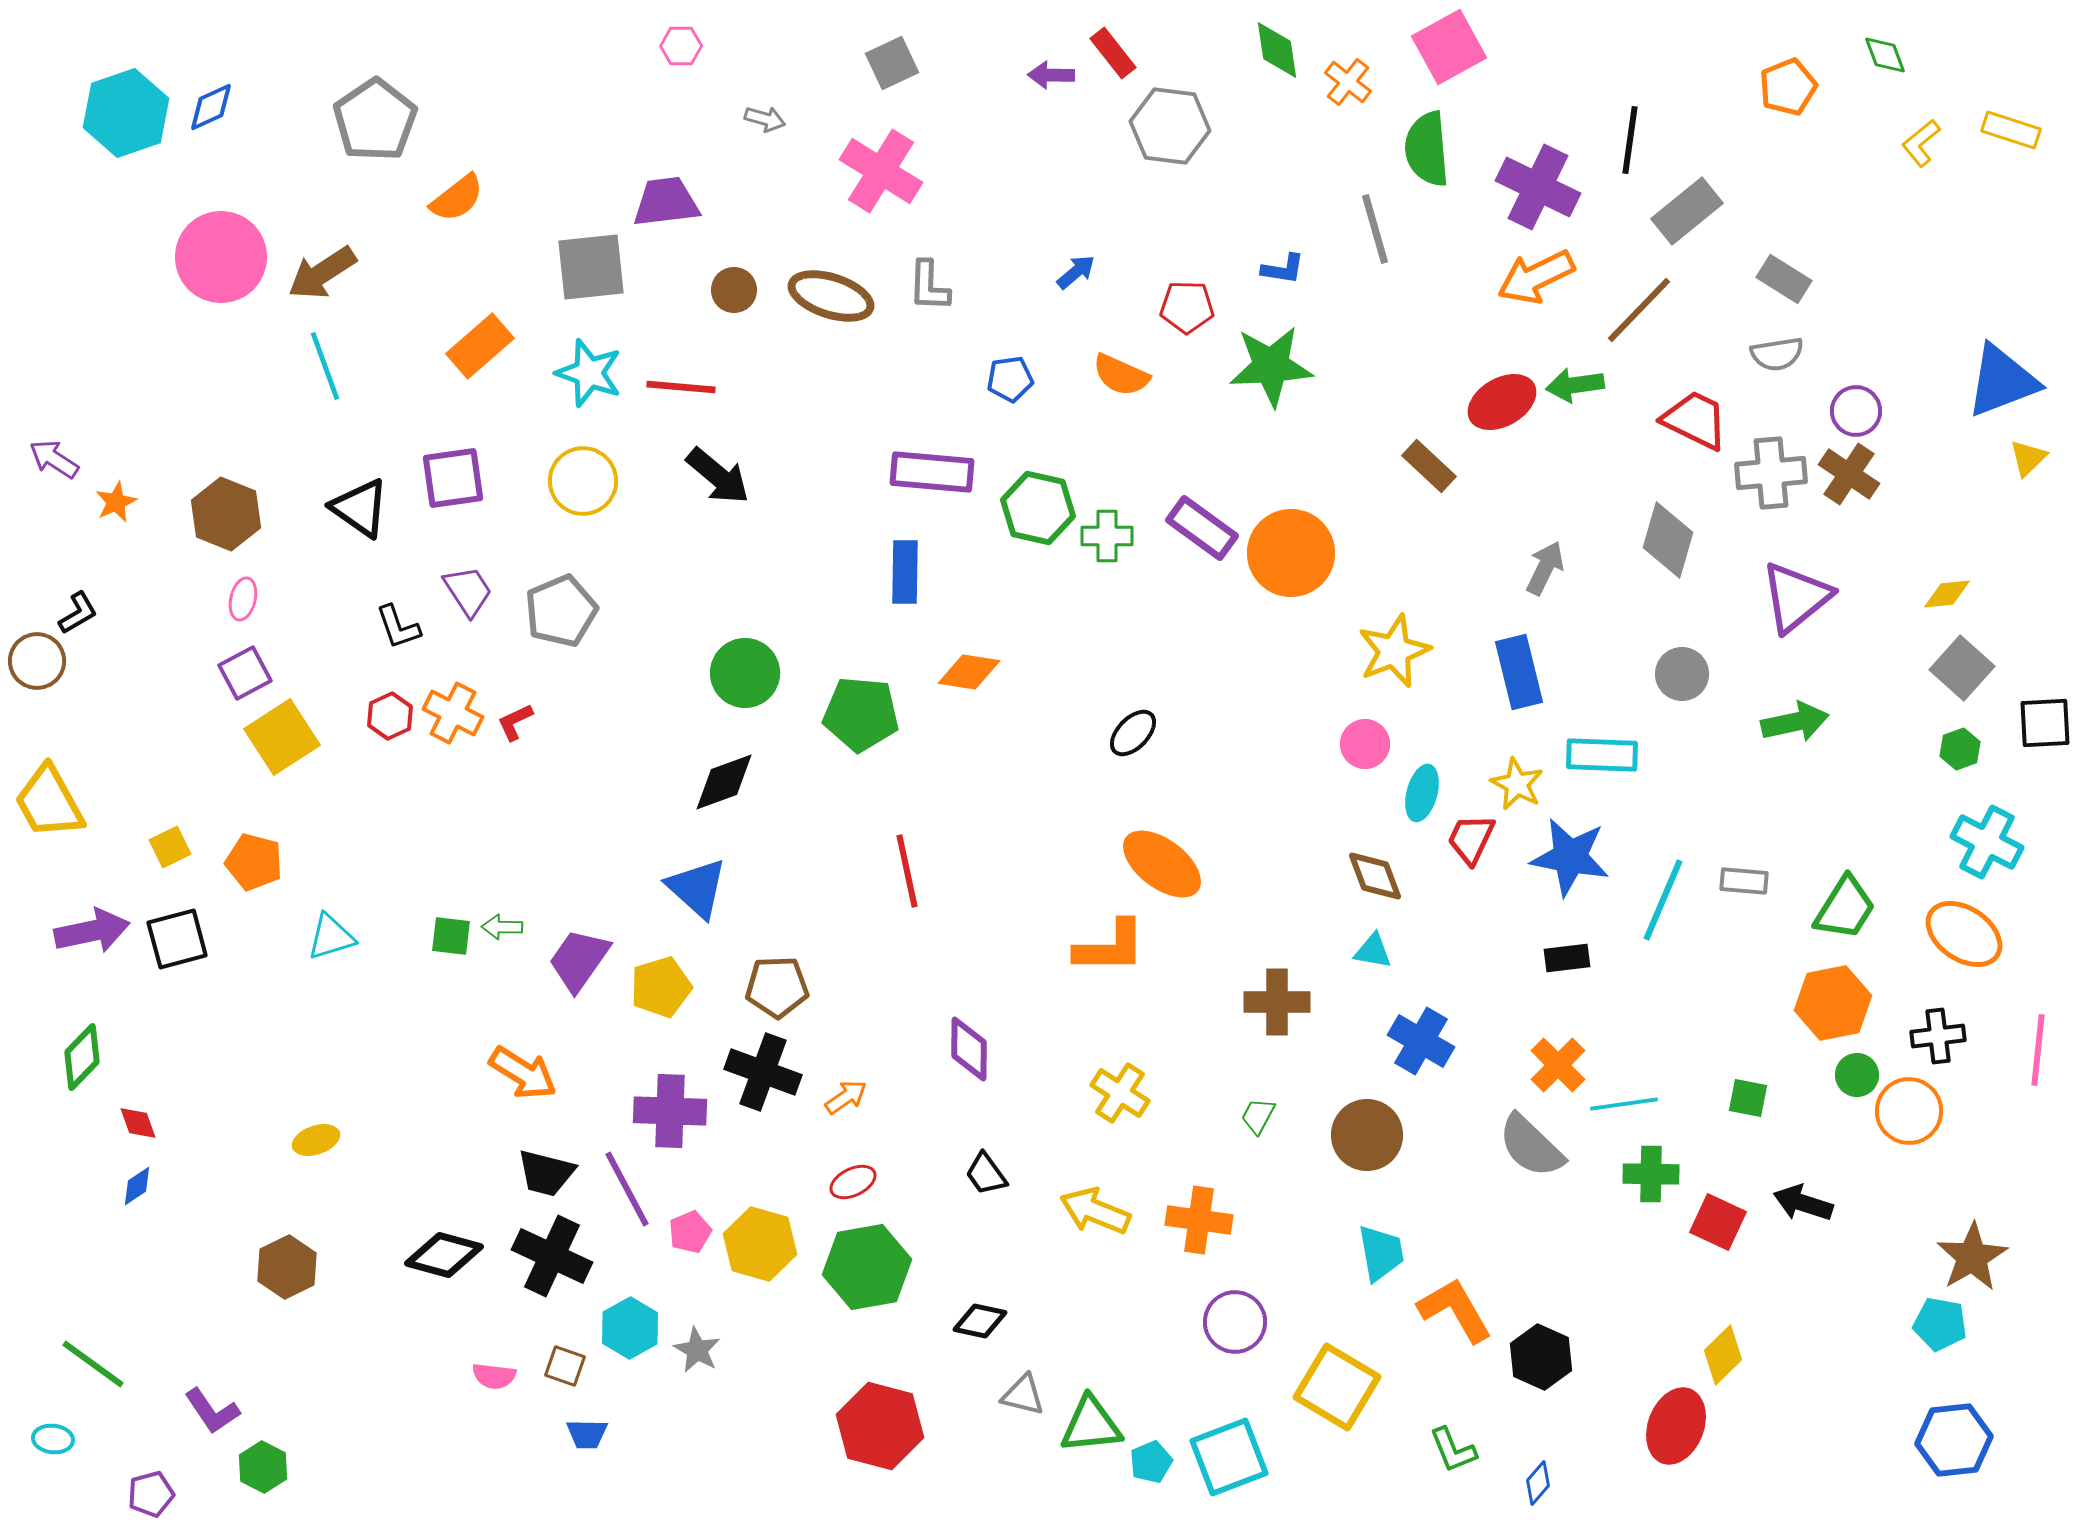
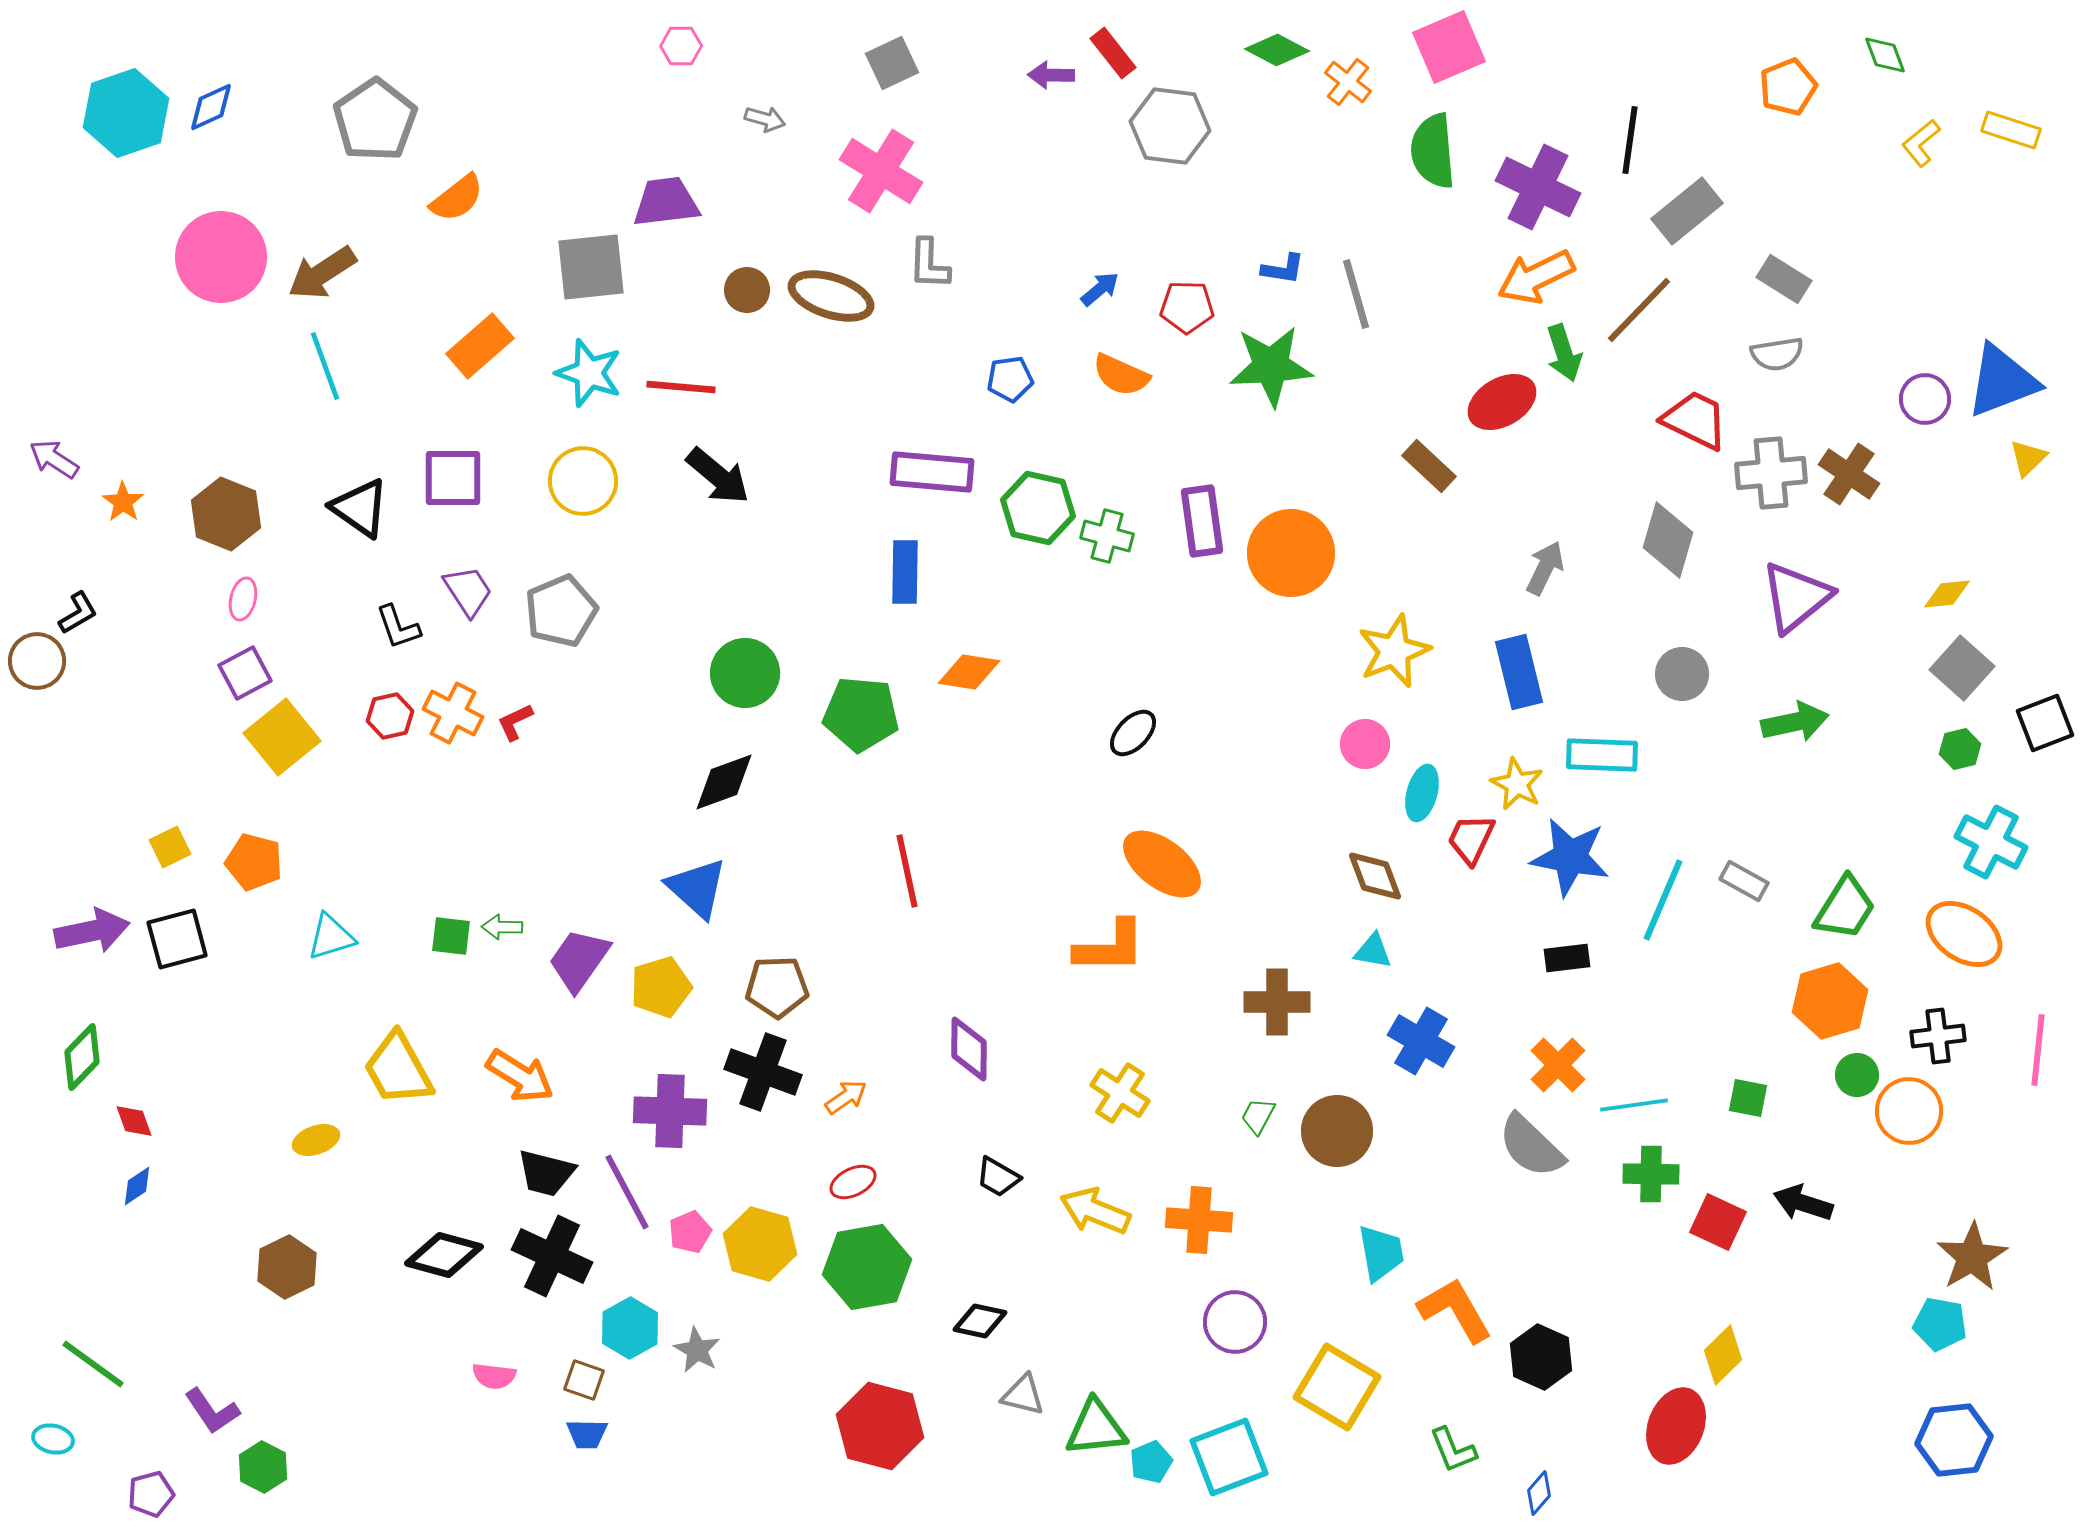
pink square at (1449, 47): rotated 6 degrees clockwise
green diamond at (1277, 50): rotated 54 degrees counterclockwise
green semicircle at (1427, 149): moved 6 px right, 2 px down
gray line at (1375, 229): moved 19 px left, 65 px down
blue arrow at (1076, 272): moved 24 px right, 17 px down
gray L-shape at (929, 286): moved 22 px up
brown circle at (734, 290): moved 13 px right
green arrow at (1575, 385): moved 11 px left, 32 px up; rotated 100 degrees counterclockwise
purple circle at (1856, 411): moved 69 px right, 12 px up
purple square at (453, 478): rotated 8 degrees clockwise
orange star at (116, 502): moved 7 px right; rotated 12 degrees counterclockwise
purple rectangle at (1202, 528): moved 7 px up; rotated 46 degrees clockwise
green cross at (1107, 536): rotated 15 degrees clockwise
red hexagon at (390, 716): rotated 12 degrees clockwise
black square at (2045, 723): rotated 18 degrees counterclockwise
yellow square at (282, 737): rotated 6 degrees counterclockwise
green hexagon at (1960, 749): rotated 6 degrees clockwise
yellow trapezoid at (49, 802): moved 349 px right, 267 px down
cyan cross at (1987, 842): moved 4 px right
gray rectangle at (1744, 881): rotated 24 degrees clockwise
orange hexagon at (1833, 1003): moved 3 px left, 2 px up; rotated 6 degrees counterclockwise
orange arrow at (523, 1073): moved 3 px left, 3 px down
cyan line at (1624, 1104): moved 10 px right, 1 px down
red diamond at (138, 1123): moved 4 px left, 2 px up
brown circle at (1367, 1135): moved 30 px left, 4 px up
black trapezoid at (986, 1174): moved 12 px right, 3 px down; rotated 24 degrees counterclockwise
purple line at (627, 1189): moved 3 px down
orange cross at (1199, 1220): rotated 4 degrees counterclockwise
brown square at (565, 1366): moved 19 px right, 14 px down
green triangle at (1091, 1425): moved 5 px right, 3 px down
cyan ellipse at (53, 1439): rotated 6 degrees clockwise
blue diamond at (1538, 1483): moved 1 px right, 10 px down
